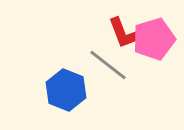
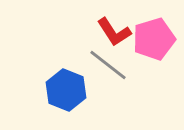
red L-shape: moved 10 px left, 1 px up; rotated 12 degrees counterclockwise
